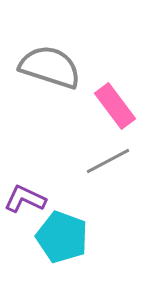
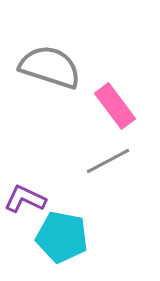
cyan pentagon: rotated 9 degrees counterclockwise
